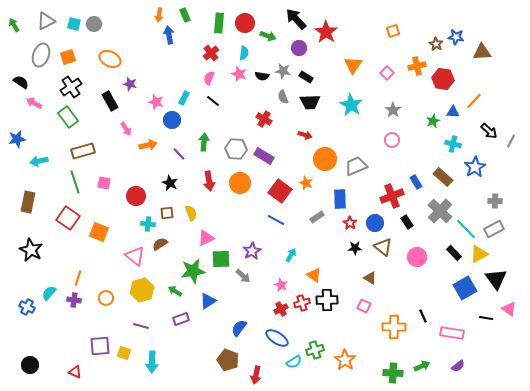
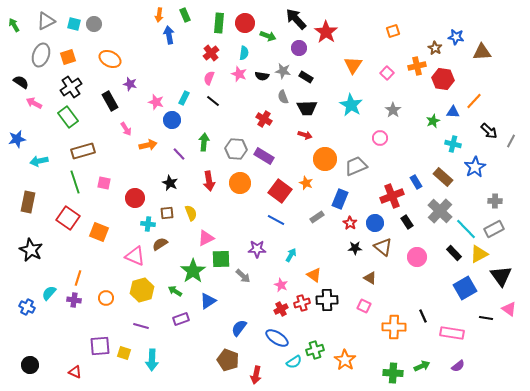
brown star at (436, 44): moved 1 px left, 4 px down
black trapezoid at (310, 102): moved 3 px left, 6 px down
pink circle at (392, 140): moved 12 px left, 2 px up
red circle at (136, 196): moved 1 px left, 2 px down
blue rectangle at (340, 199): rotated 24 degrees clockwise
purple star at (252, 251): moved 5 px right, 2 px up; rotated 30 degrees clockwise
pink triangle at (135, 256): rotated 15 degrees counterclockwise
green star at (193, 271): rotated 25 degrees counterclockwise
black triangle at (496, 279): moved 5 px right, 3 px up
cyan arrow at (152, 362): moved 2 px up
